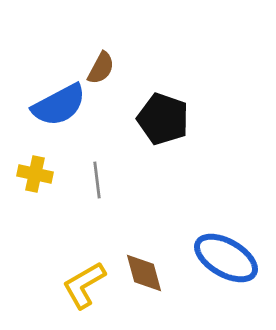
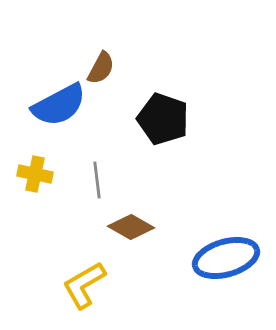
blue ellipse: rotated 46 degrees counterclockwise
brown diamond: moved 13 px left, 46 px up; rotated 45 degrees counterclockwise
